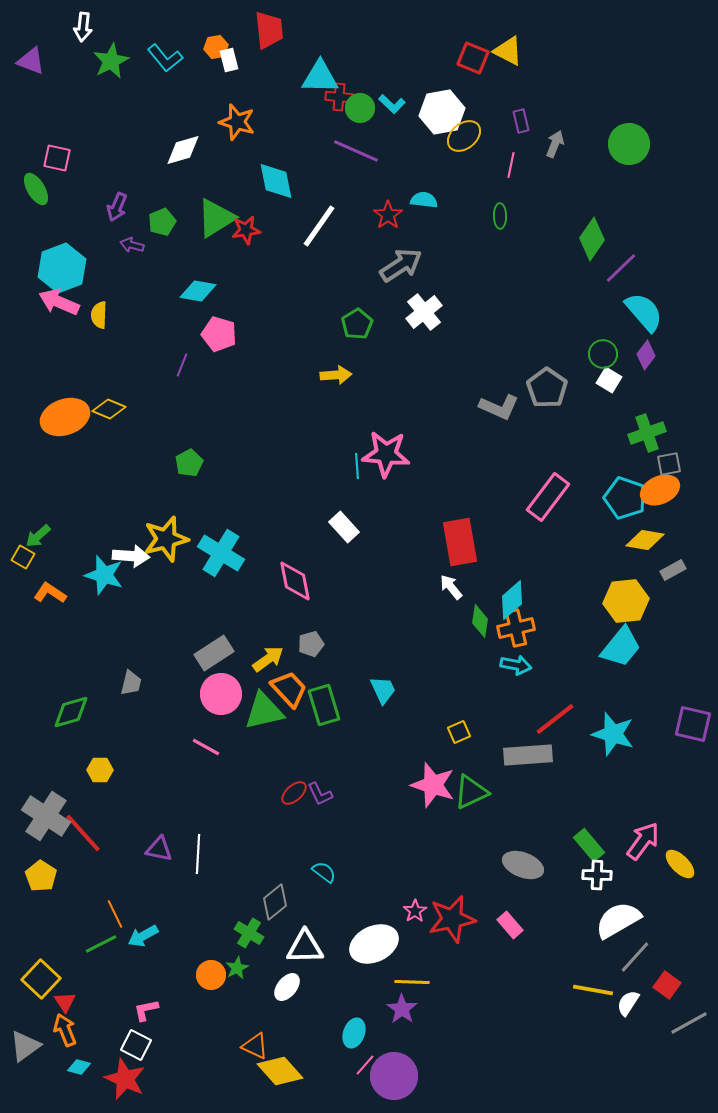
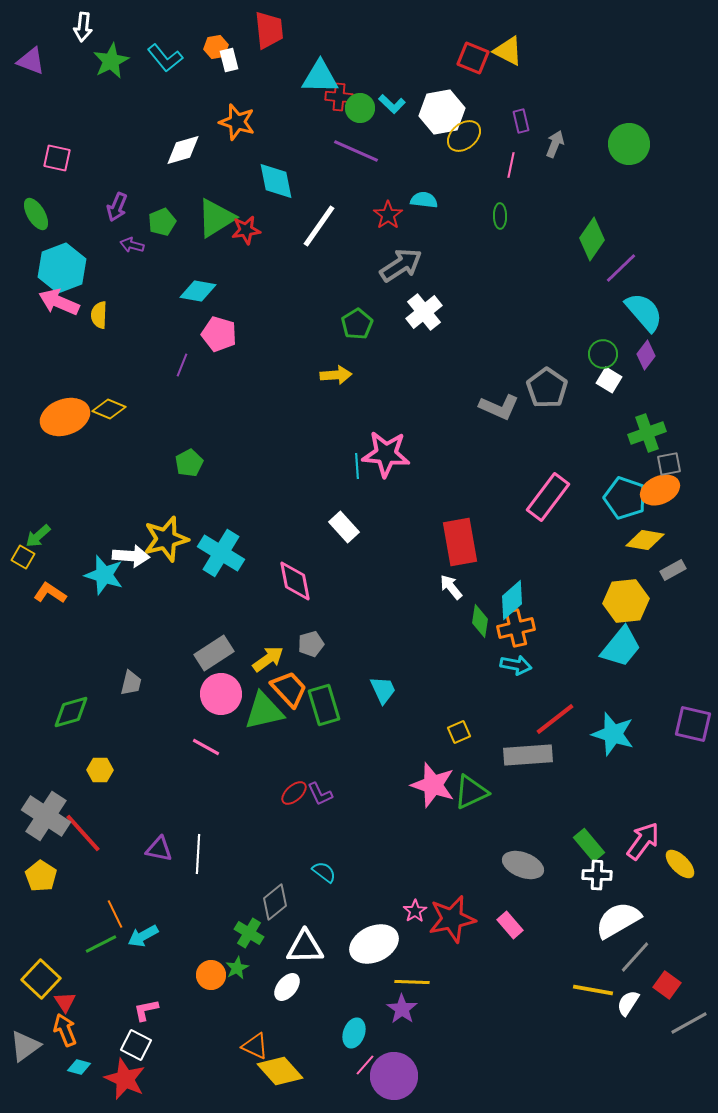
green ellipse at (36, 189): moved 25 px down
